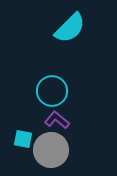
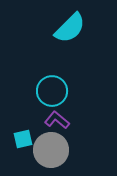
cyan square: rotated 24 degrees counterclockwise
